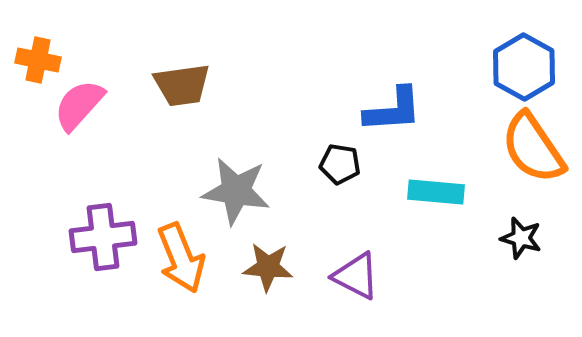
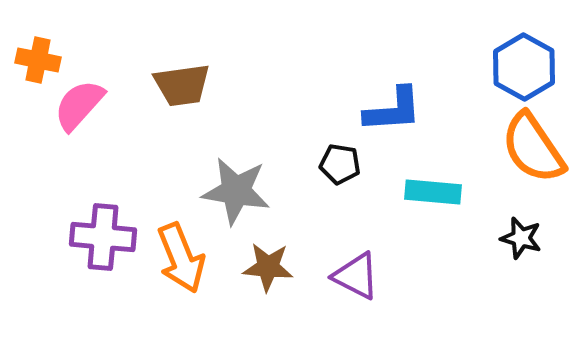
cyan rectangle: moved 3 px left
purple cross: rotated 12 degrees clockwise
